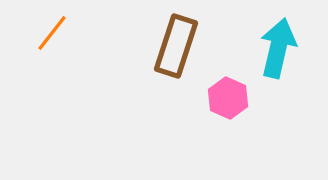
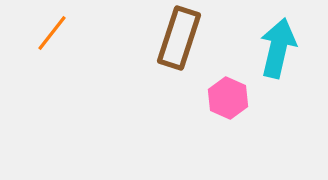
brown rectangle: moved 3 px right, 8 px up
